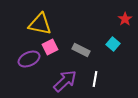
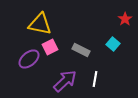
purple ellipse: rotated 15 degrees counterclockwise
